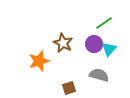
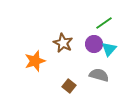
orange star: moved 4 px left
brown square: moved 2 px up; rotated 32 degrees counterclockwise
